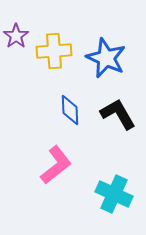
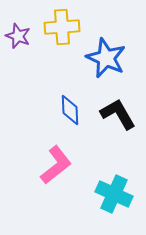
purple star: moved 2 px right; rotated 15 degrees counterclockwise
yellow cross: moved 8 px right, 24 px up
